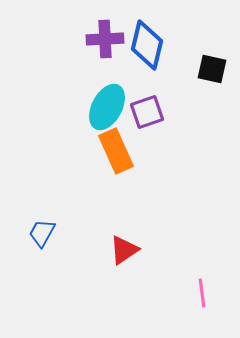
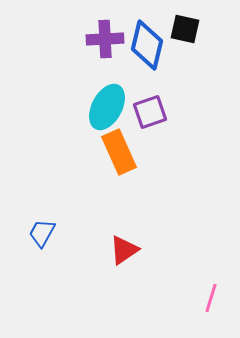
black square: moved 27 px left, 40 px up
purple square: moved 3 px right
orange rectangle: moved 3 px right, 1 px down
pink line: moved 9 px right, 5 px down; rotated 24 degrees clockwise
